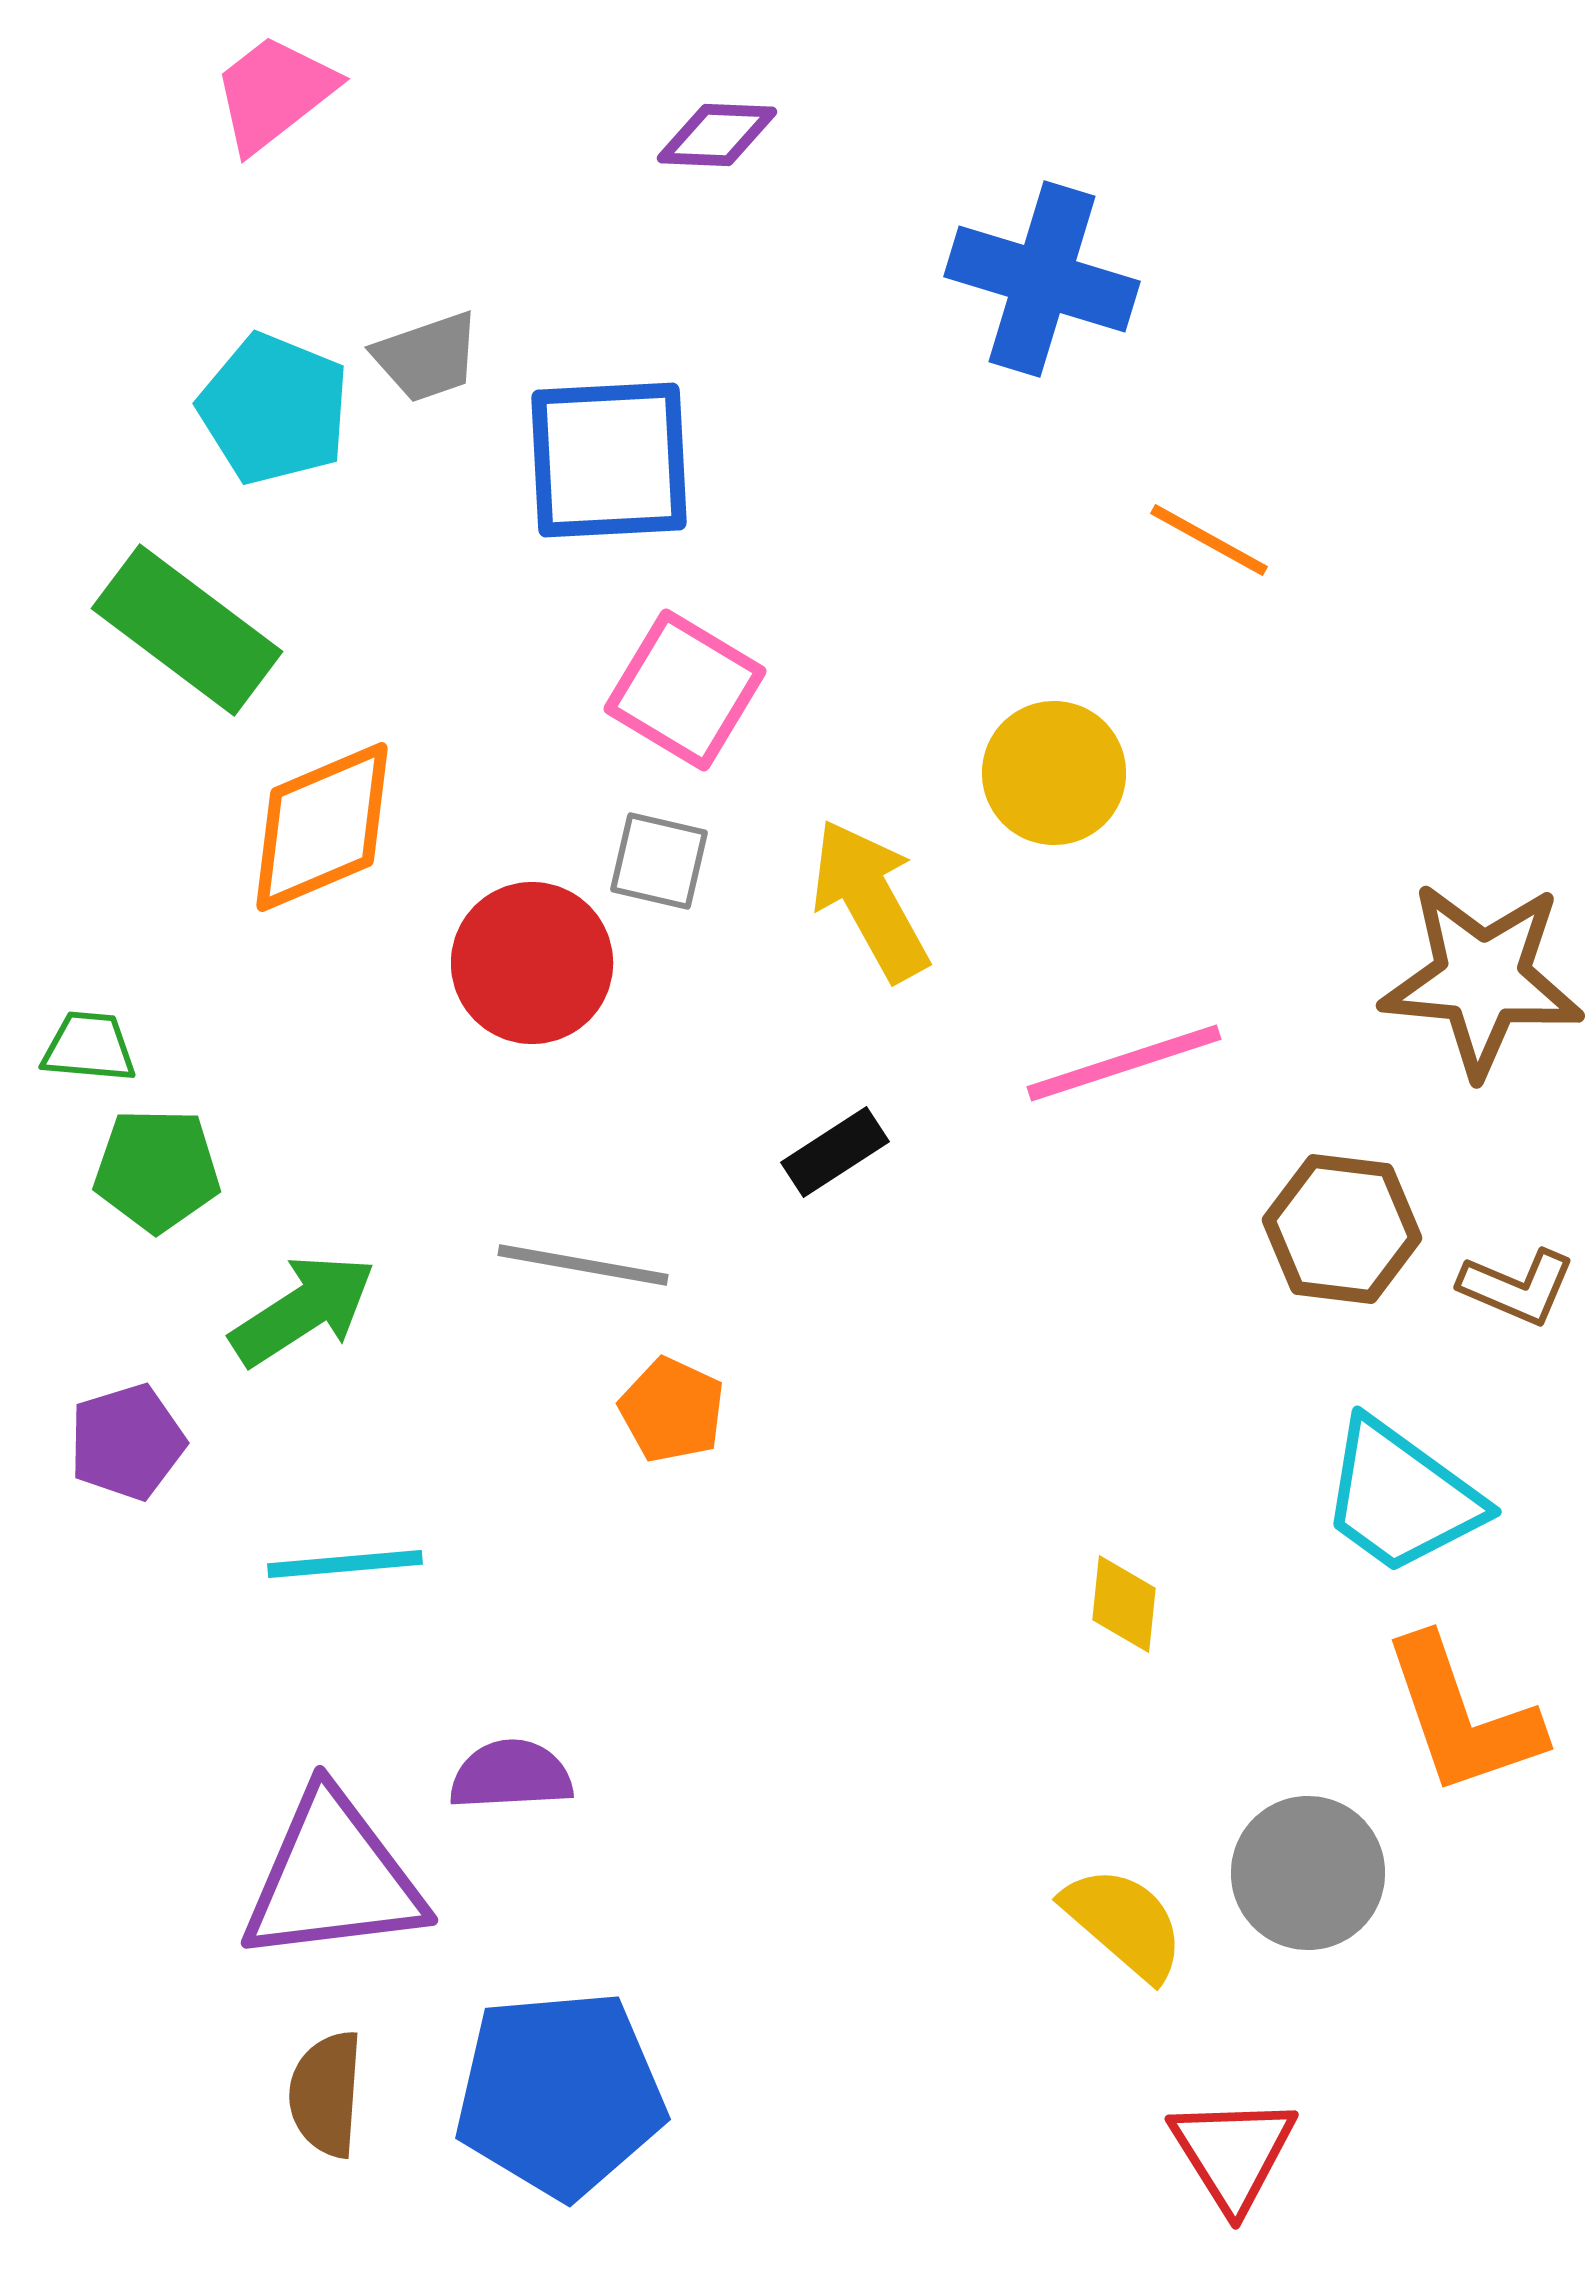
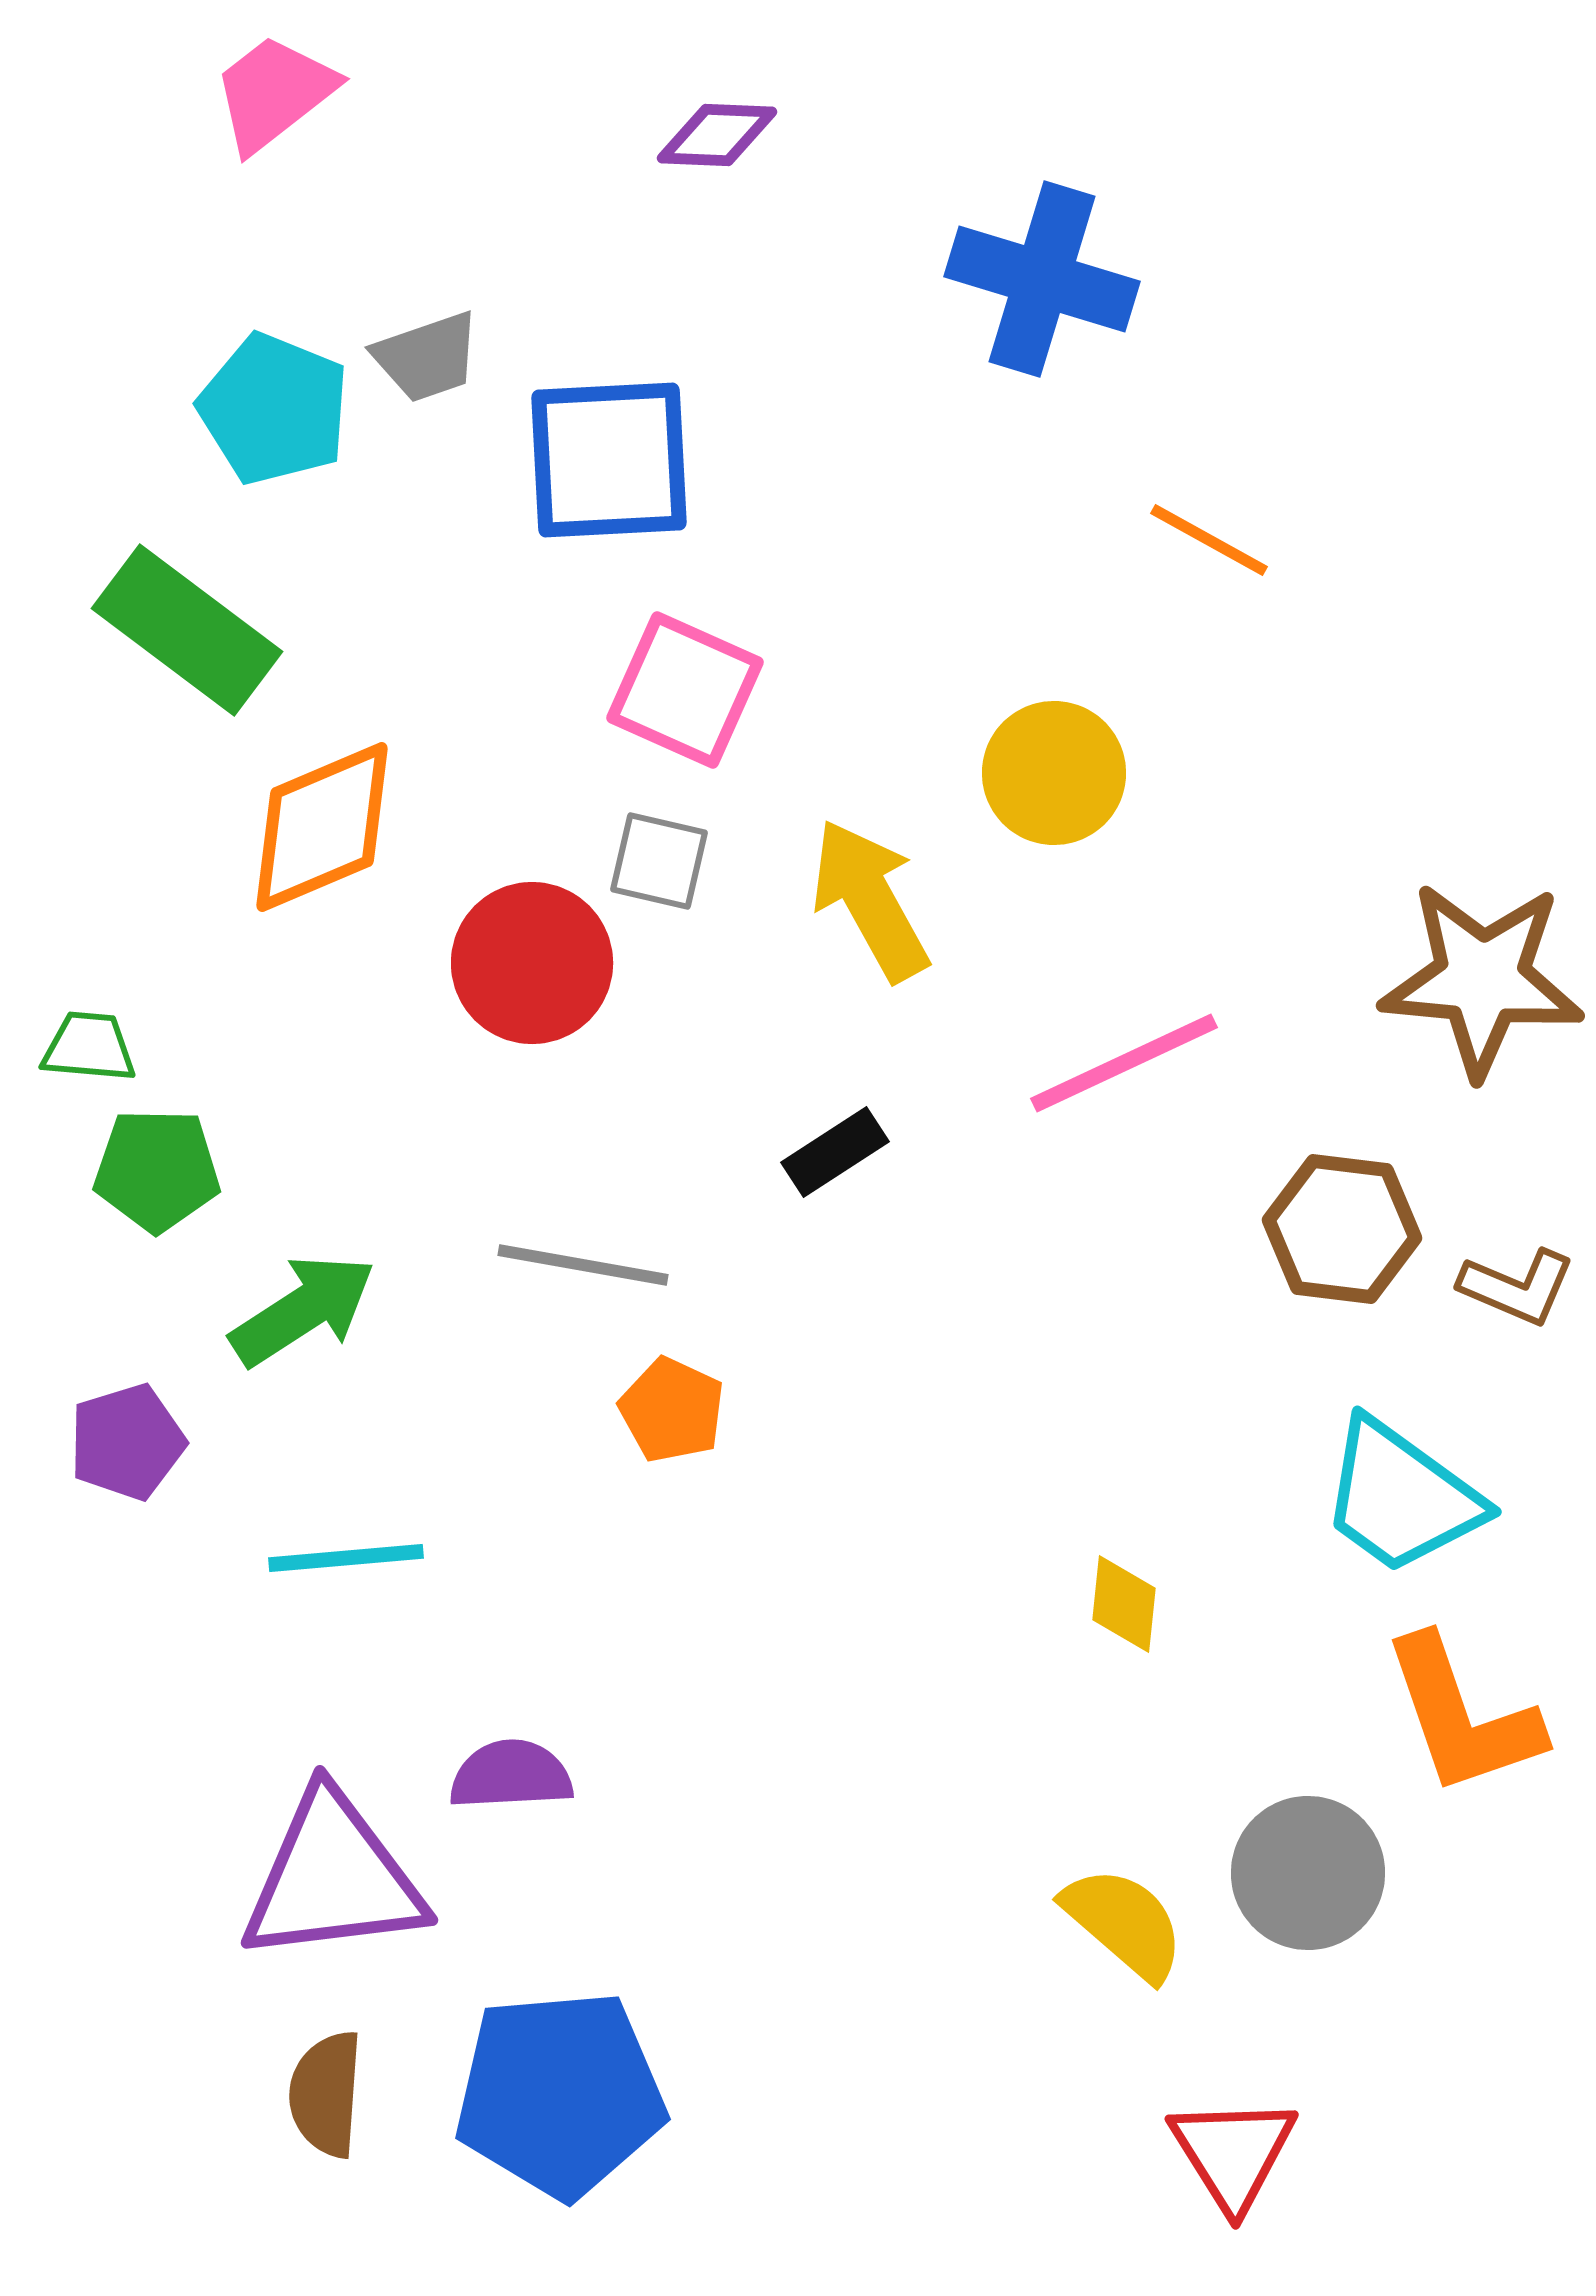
pink square: rotated 7 degrees counterclockwise
pink line: rotated 7 degrees counterclockwise
cyan line: moved 1 px right, 6 px up
